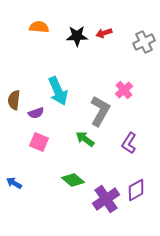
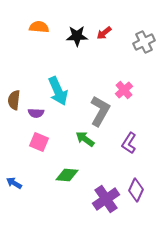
red arrow: rotated 21 degrees counterclockwise
purple semicircle: rotated 21 degrees clockwise
green diamond: moved 6 px left, 5 px up; rotated 35 degrees counterclockwise
purple diamond: rotated 35 degrees counterclockwise
